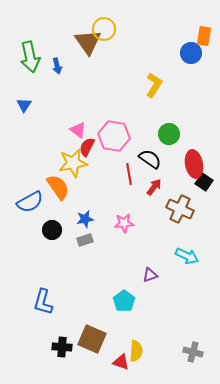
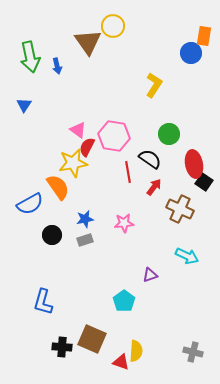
yellow circle: moved 9 px right, 3 px up
red line: moved 1 px left, 2 px up
blue semicircle: moved 2 px down
black circle: moved 5 px down
